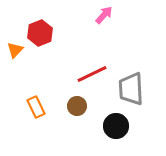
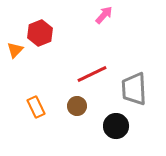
gray trapezoid: moved 3 px right
